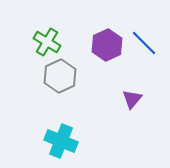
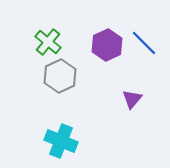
green cross: moved 1 px right; rotated 8 degrees clockwise
